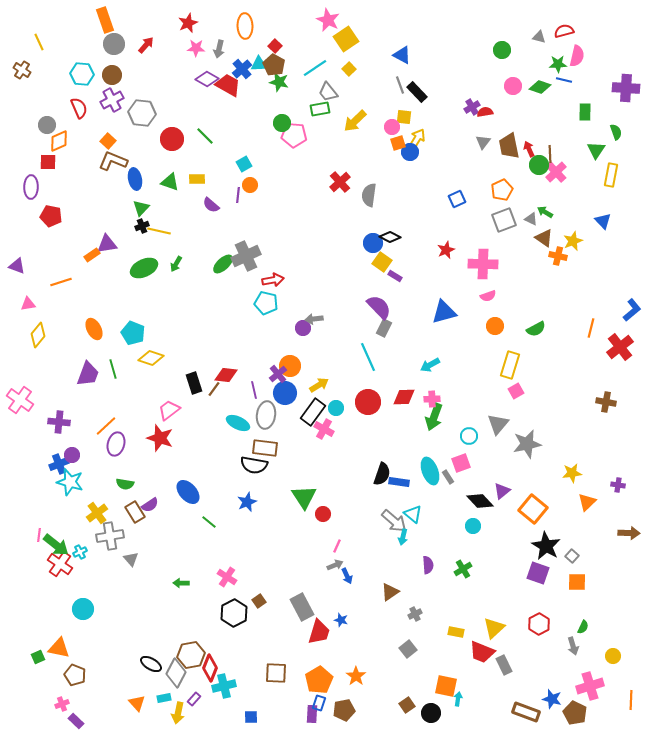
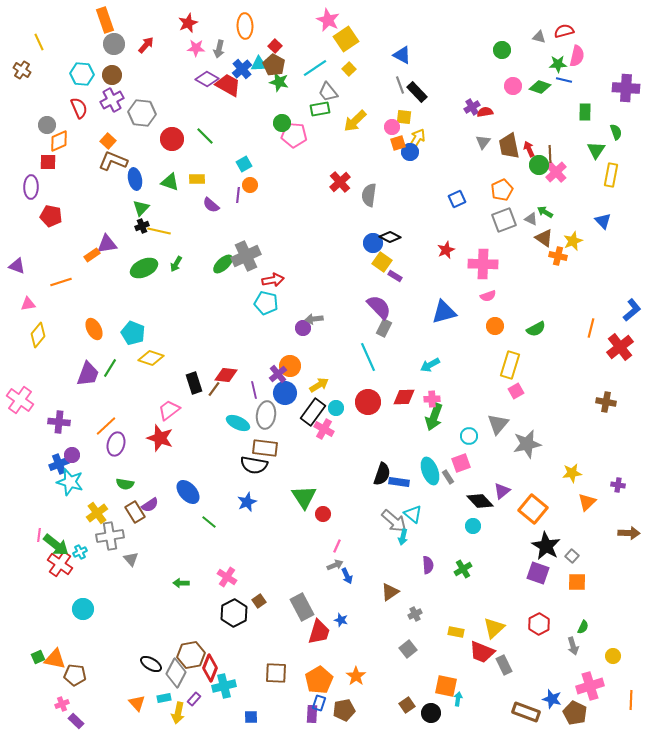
green line at (113, 369): moved 3 px left, 1 px up; rotated 48 degrees clockwise
orange triangle at (59, 648): moved 4 px left, 11 px down
brown pentagon at (75, 675): rotated 15 degrees counterclockwise
